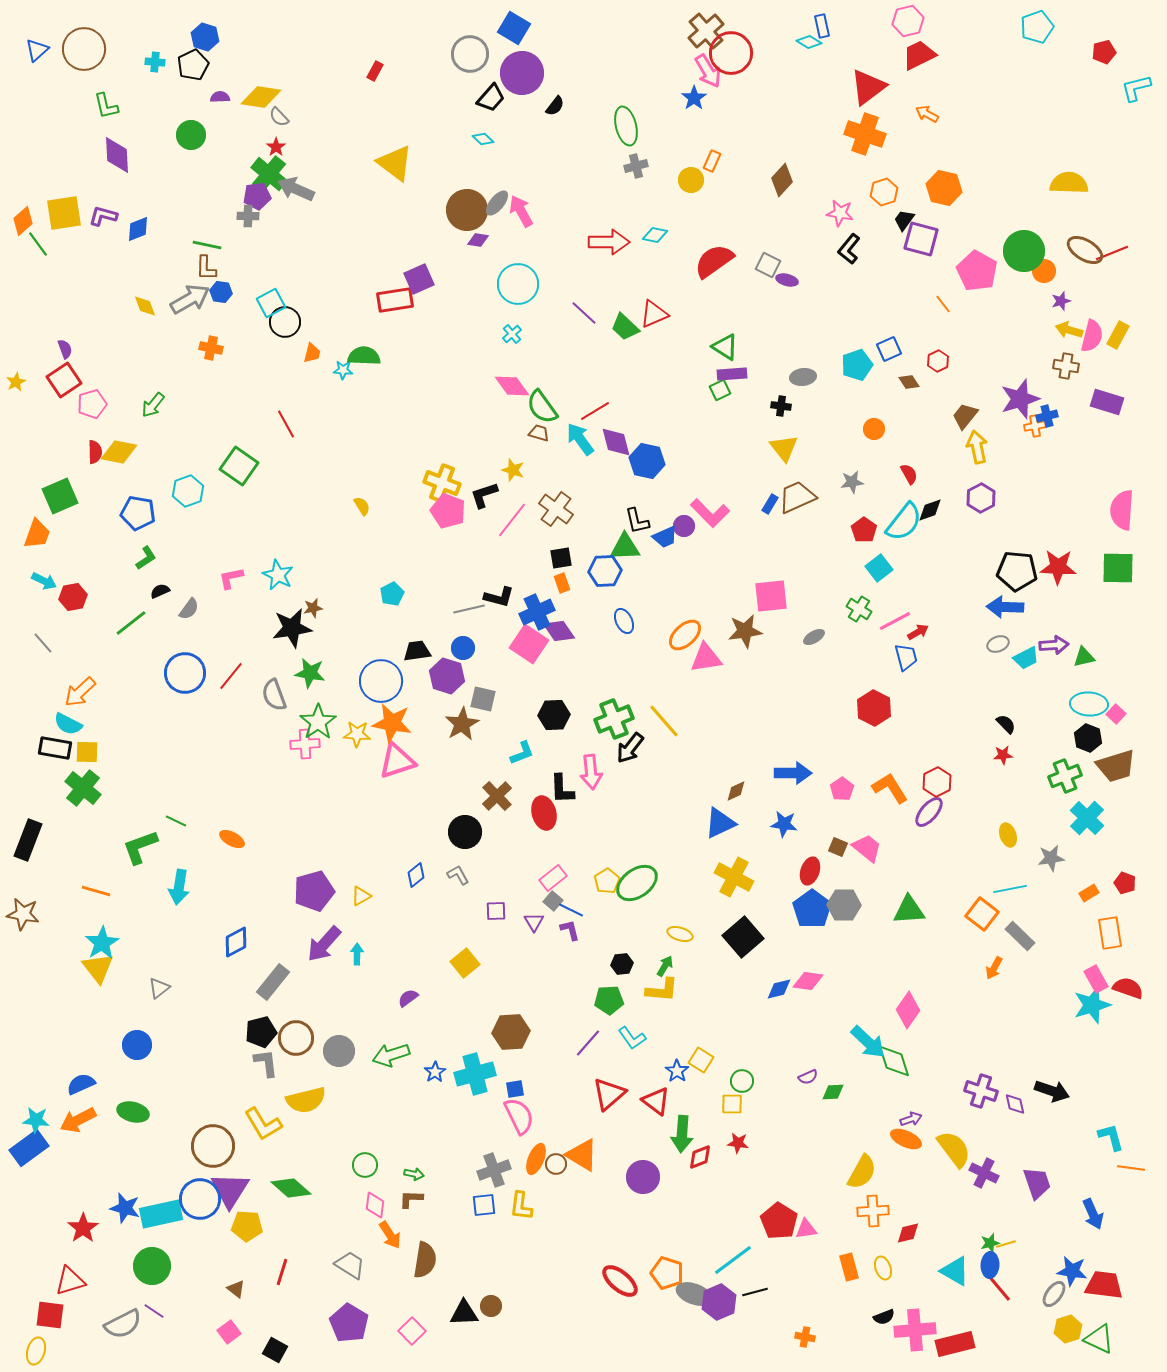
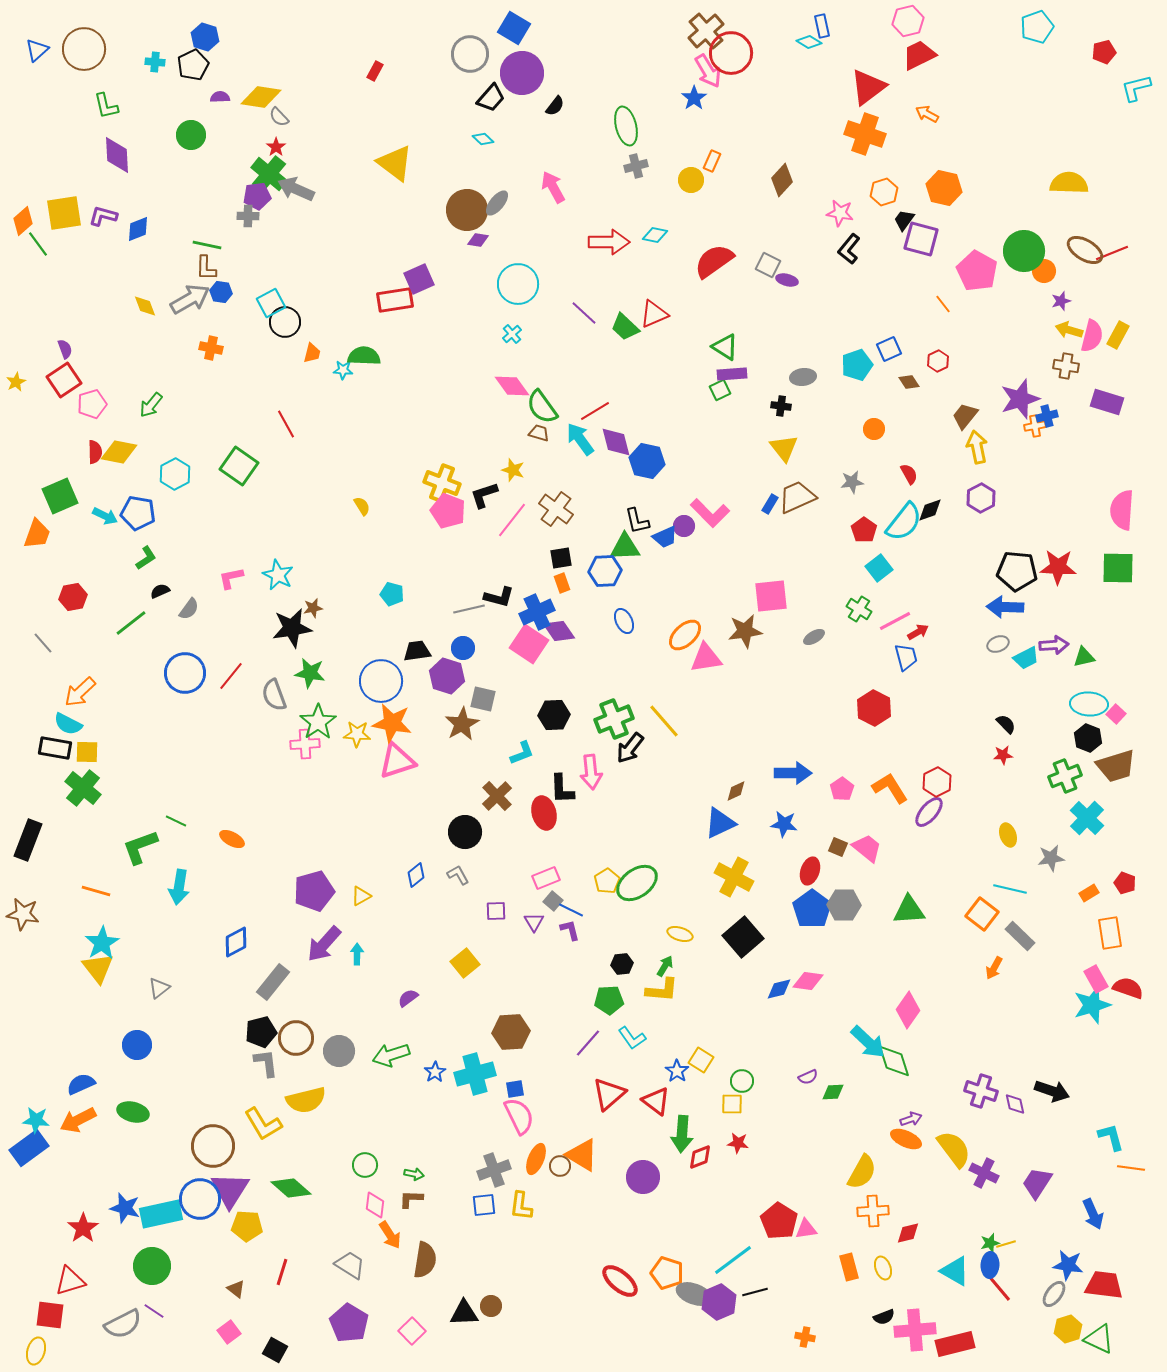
pink arrow at (521, 211): moved 32 px right, 24 px up
green arrow at (153, 405): moved 2 px left
cyan hexagon at (188, 491): moved 13 px left, 17 px up; rotated 8 degrees counterclockwise
cyan arrow at (44, 581): moved 61 px right, 65 px up
cyan pentagon at (392, 594): rotated 30 degrees counterclockwise
pink rectangle at (553, 878): moved 7 px left; rotated 16 degrees clockwise
cyan line at (1010, 889): rotated 24 degrees clockwise
brown circle at (556, 1164): moved 4 px right, 2 px down
purple trapezoid at (1037, 1183): rotated 128 degrees counterclockwise
blue star at (1072, 1271): moved 4 px left, 6 px up
